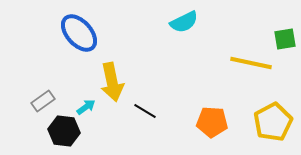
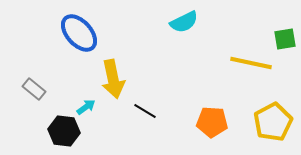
yellow arrow: moved 1 px right, 3 px up
gray rectangle: moved 9 px left, 12 px up; rotated 75 degrees clockwise
